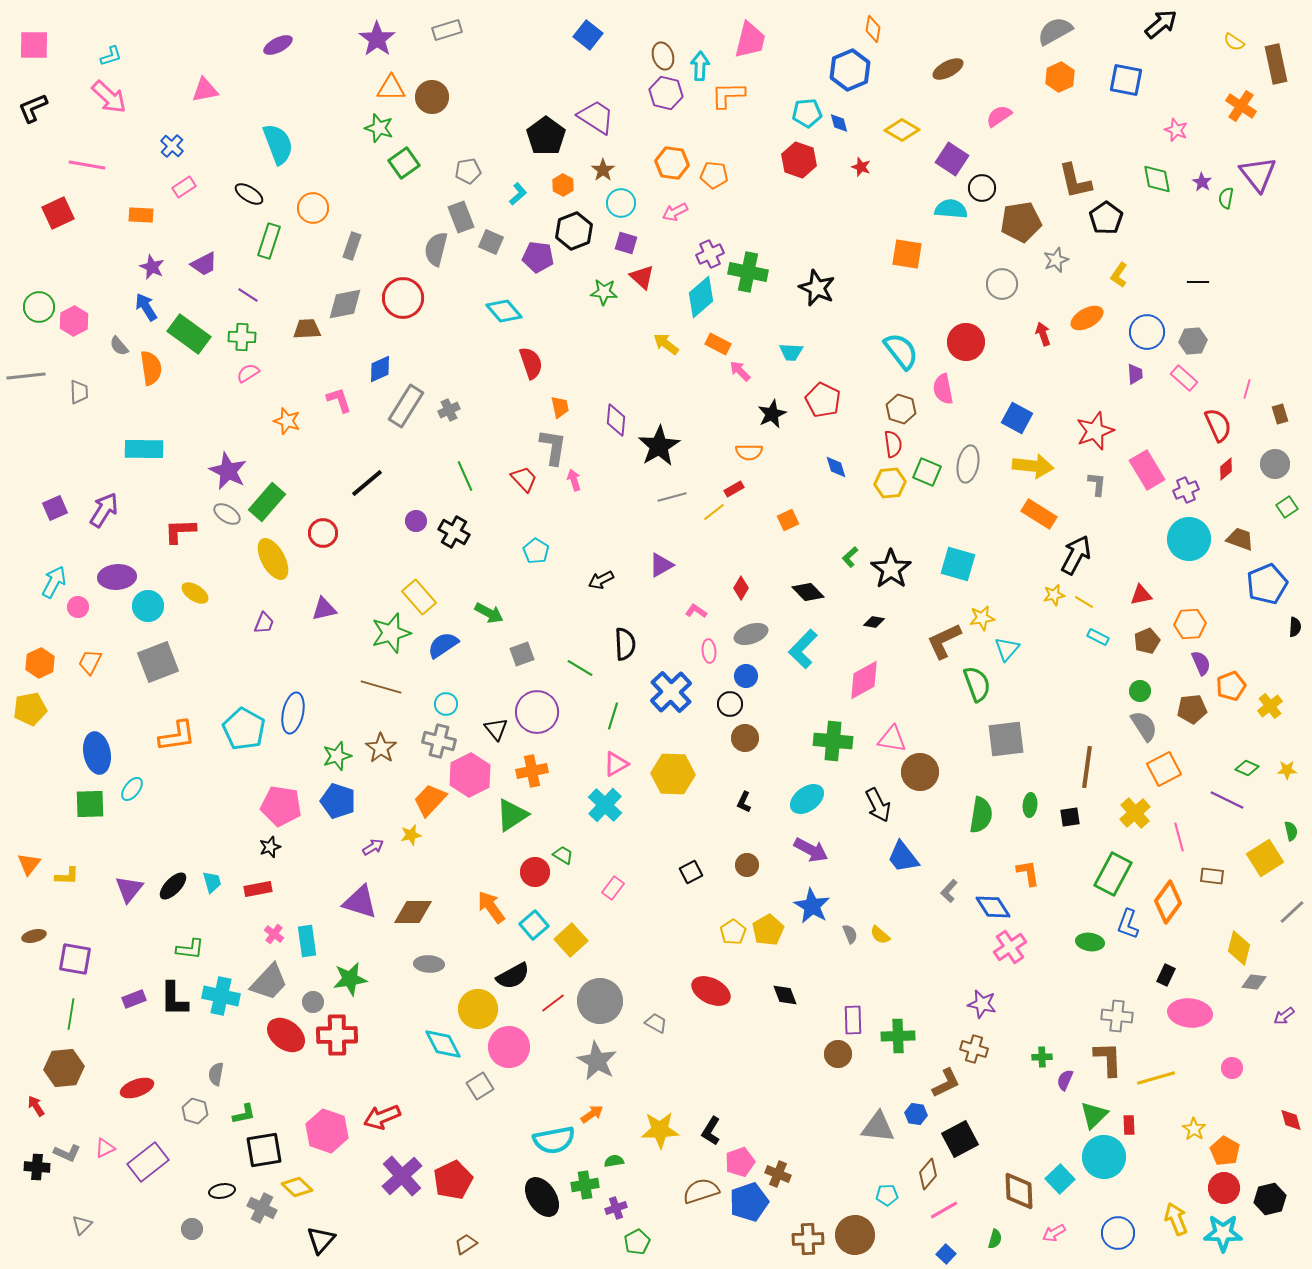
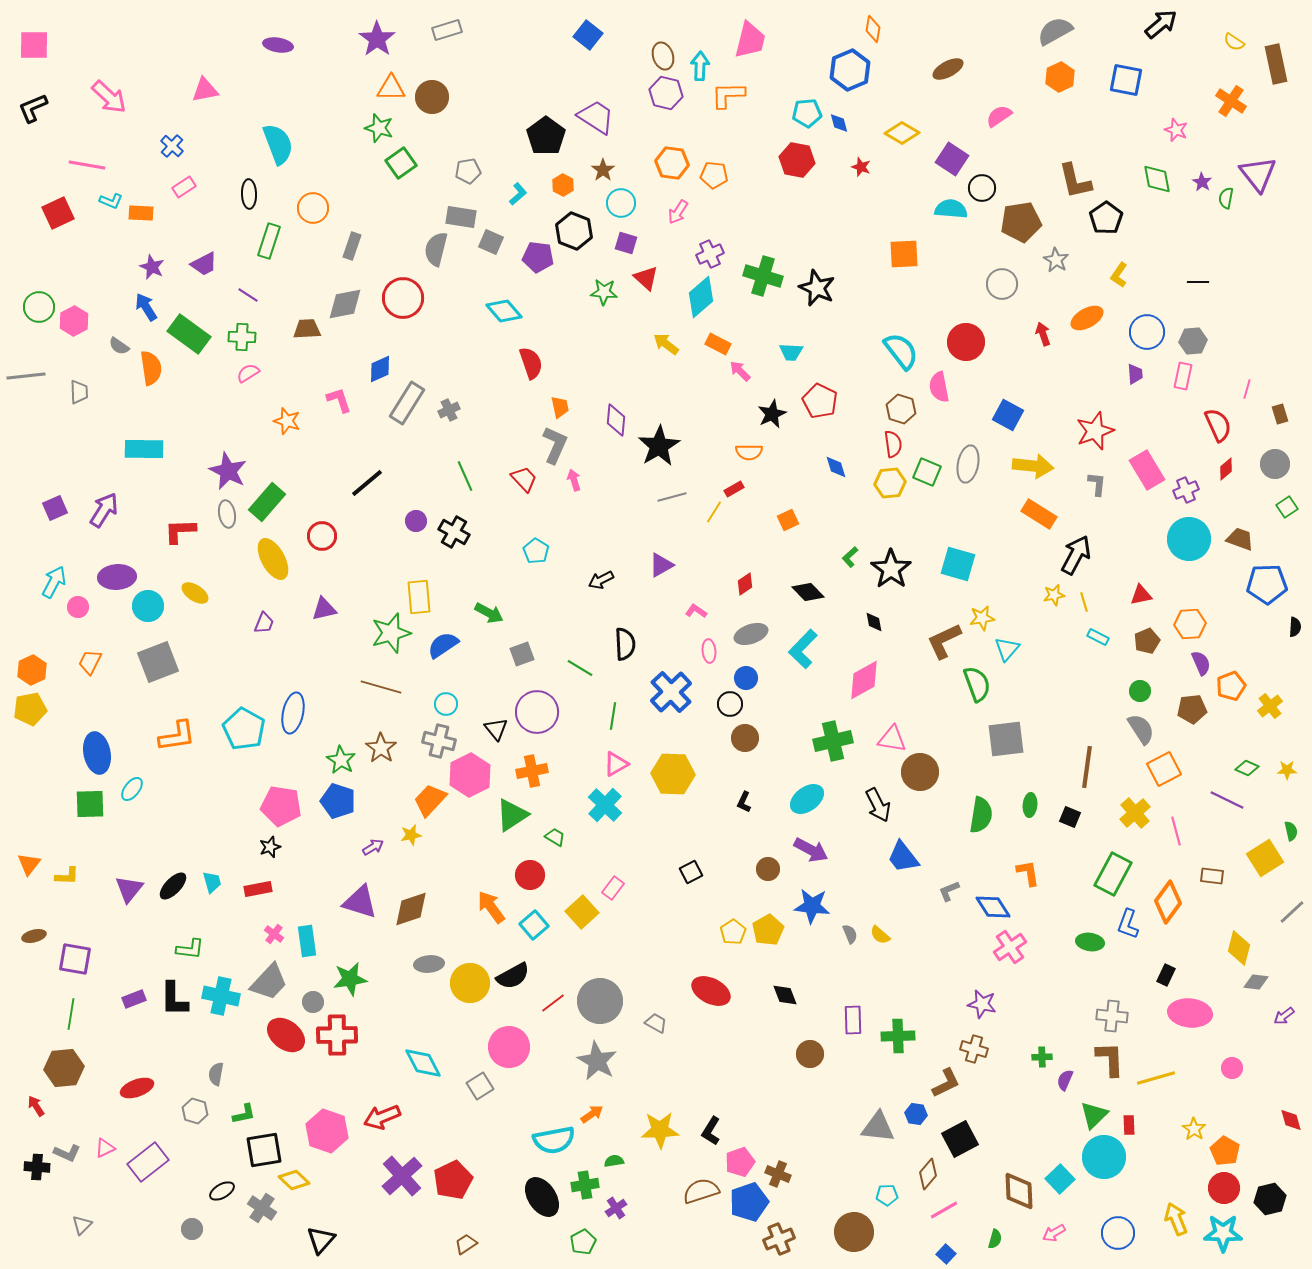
purple ellipse at (278, 45): rotated 36 degrees clockwise
cyan L-shape at (111, 56): moved 145 px down; rotated 40 degrees clockwise
orange cross at (1241, 106): moved 10 px left, 5 px up
yellow diamond at (902, 130): moved 3 px down
red hexagon at (799, 160): moved 2 px left; rotated 8 degrees counterclockwise
green square at (404, 163): moved 3 px left
black ellipse at (249, 194): rotated 56 degrees clockwise
pink arrow at (675, 212): moved 3 px right; rotated 30 degrees counterclockwise
orange rectangle at (141, 215): moved 2 px up
gray rectangle at (461, 217): rotated 60 degrees counterclockwise
black hexagon at (574, 231): rotated 18 degrees counterclockwise
orange square at (907, 254): moved 3 px left; rotated 12 degrees counterclockwise
gray star at (1056, 260): rotated 20 degrees counterclockwise
green cross at (748, 272): moved 15 px right, 4 px down; rotated 6 degrees clockwise
red triangle at (642, 277): moved 4 px right, 1 px down
gray semicircle at (119, 346): rotated 15 degrees counterclockwise
pink rectangle at (1184, 378): moved 1 px left, 2 px up; rotated 60 degrees clockwise
pink semicircle at (943, 389): moved 4 px left, 2 px up
red pentagon at (823, 400): moved 3 px left, 1 px down
gray rectangle at (406, 406): moved 1 px right, 3 px up
blue square at (1017, 418): moved 9 px left, 3 px up
gray L-shape at (553, 447): moved 2 px right, 2 px up; rotated 15 degrees clockwise
yellow line at (714, 512): rotated 20 degrees counterclockwise
gray ellipse at (227, 514): rotated 48 degrees clockwise
red circle at (323, 533): moved 1 px left, 3 px down
blue pentagon at (1267, 584): rotated 21 degrees clockwise
red diamond at (741, 588): moved 4 px right, 4 px up; rotated 25 degrees clockwise
yellow rectangle at (419, 597): rotated 36 degrees clockwise
yellow line at (1084, 602): rotated 42 degrees clockwise
black diamond at (874, 622): rotated 70 degrees clockwise
orange hexagon at (40, 663): moved 8 px left, 7 px down
blue circle at (746, 676): moved 2 px down
green line at (613, 716): rotated 8 degrees counterclockwise
gray semicircle at (1144, 726): moved 3 px left, 3 px down
green cross at (833, 741): rotated 18 degrees counterclockwise
green star at (337, 756): moved 4 px right, 4 px down; rotated 24 degrees counterclockwise
black square at (1070, 817): rotated 30 degrees clockwise
pink line at (1179, 837): moved 3 px left, 6 px up
green trapezoid at (563, 855): moved 8 px left, 18 px up
brown circle at (747, 865): moved 21 px right, 4 px down
red circle at (535, 872): moved 5 px left, 3 px down
gray L-shape at (949, 891): rotated 25 degrees clockwise
blue star at (812, 906): rotated 24 degrees counterclockwise
brown diamond at (413, 912): moved 2 px left, 3 px up; rotated 18 degrees counterclockwise
yellow square at (571, 940): moved 11 px right, 28 px up
gray ellipse at (429, 964): rotated 8 degrees counterclockwise
gray diamond at (1254, 982): moved 2 px right
yellow circle at (478, 1009): moved 8 px left, 26 px up
gray cross at (1117, 1016): moved 5 px left
cyan diamond at (443, 1044): moved 20 px left, 19 px down
brown circle at (838, 1054): moved 28 px left
brown L-shape at (1108, 1059): moved 2 px right
yellow diamond at (297, 1187): moved 3 px left, 7 px up
black ellipse at (222, 1191): rotated 20 degrees counterclockwise
gray cross at (262, 1208): rotated 8 degrees clockwise
purple cross at (616, 1208): rotated 15 degrees counterclockwise
brown circle at (855, 1235): moved 1 px left, 3 px up
brown cross at (808, 1239): moved 29 px left; rotated 20 degrees counterclockwise
green pentagon at (637, 1242): moved 54 px left
